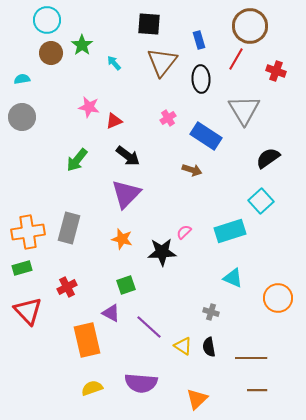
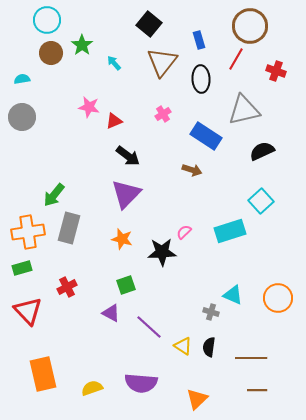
black square at (149, 24): rotated 35 degrees clockwise
gray triangle at (244, 110): rotated 48 degrees clockwise
pink cross at (168, 118): moved 5 px left, 4 px up
black semicircle at (268, 158): moved 6 px left, 7 px up; rotated 10 degrees clockwise
green arrow at (77, 160): moved 23 px left, 35 px down
cyan triangle at (233, 278): moved 17 px down
orange rectangle at (87, 340): moved 44 px left, 34 px down
black semicircle at (209, 347): rotated 18 degrees clockwise
